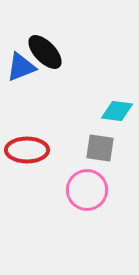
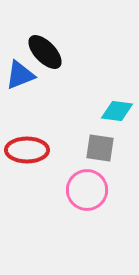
blue triangle: moved 1 px left, 8 px down
